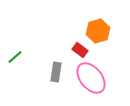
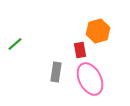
red rectangle: rotated 42 degrees clockwise
green line: moved 13 px up
pink ellipse: moved 1 px left, 1 px down; rotated 12 degrees clockwise
